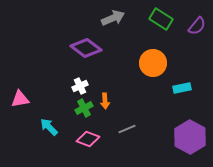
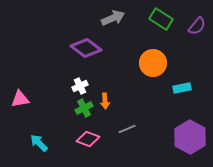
cyan arrow: moved 10 px left, 16 px down
